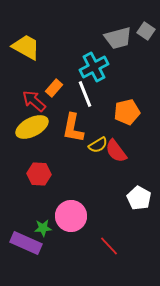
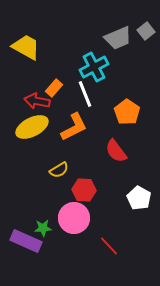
gray square: rotated 18 degrees clockwise
gray trapezoid: rotated 8 degrees counterclockwise
red arrow: moved 3 px right; rotated 30 degrees counterclockwise
orange pentagon: rotated 25 degrees counterclockwise
orange L-shape: moved 1 px right, 1 px up; rotated 128 degrees counterclockwise
yellow semicircle: moved 39 px left, 25 px down
red hexagon: moved 45 px right, 16 px down
pink circle: moved 3 px right, 2 px down
purple rectangle: moved 2 px up
